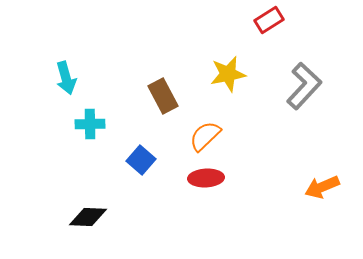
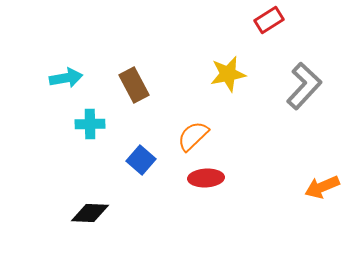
cyan arrow: rotated 84 degrees counterclockwise
brown rectangle: moved 29 px left, 11 px up
orange semicircle: moved 12 px left
black diamond: moved 2 px right, 4 px up
